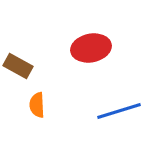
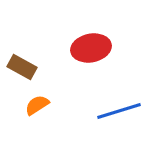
brown rectangle: moved 4 px right, 1 px down
orange semicircle: rotated 60 degrees clockwise
